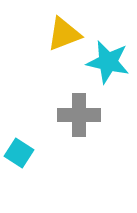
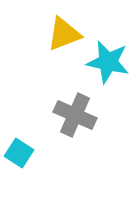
gray cross: moved 4 px left; rotated 24 degrees clockwise
